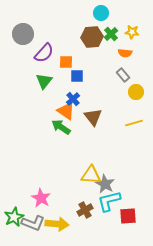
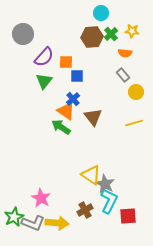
yellow star: moved 1 px up
purple semicircle: moved 4 px down
yellow triangle: rotated 30 degrees clockwise
cyan L-shape: rotated 130 degrees clockwise
yellow arrow: moved 1 px up
